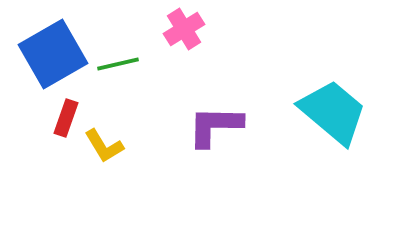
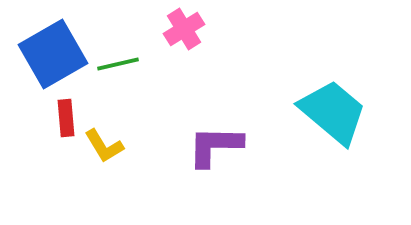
red rectangle: rotated 24 degrees counterclockwise
purple L-shape: moved 20 px down
